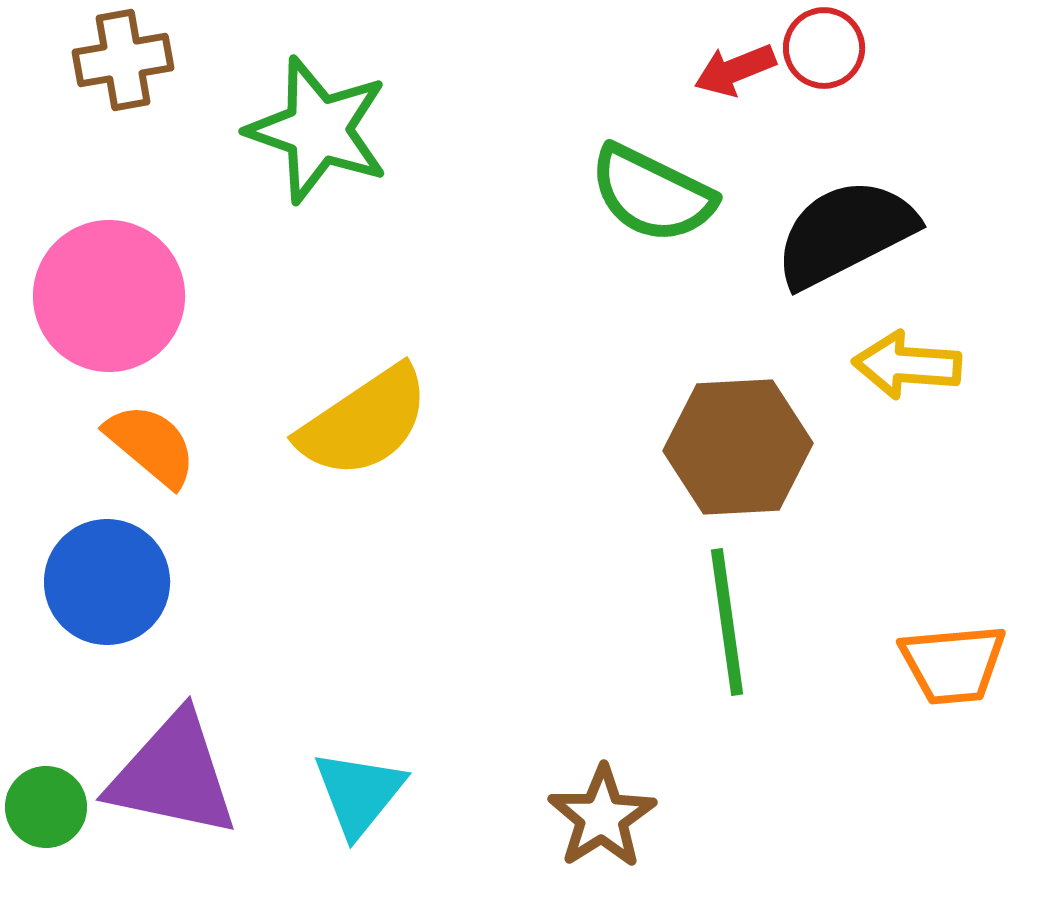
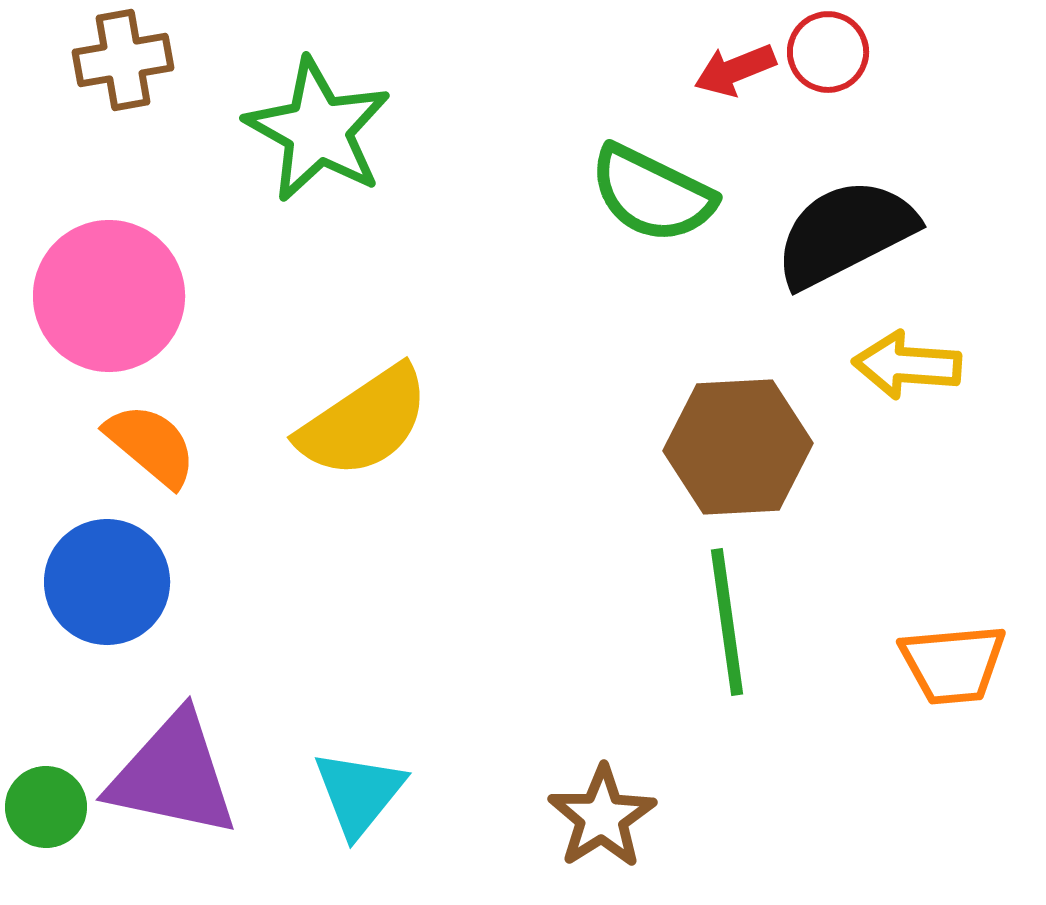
red circle: moved 4 px right, 4 px down
green star: rotated 10 degrees clockwise
